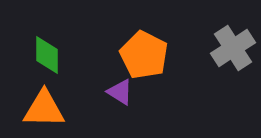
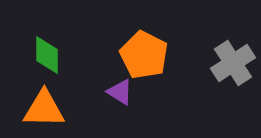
gray cross: moved 15 px down
